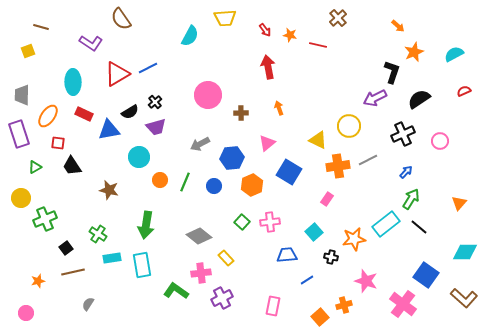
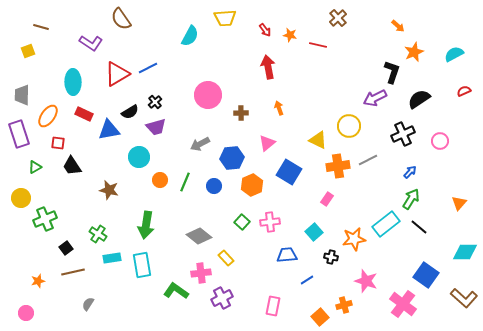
blue arrow at (406, 172): moved 4 px right
